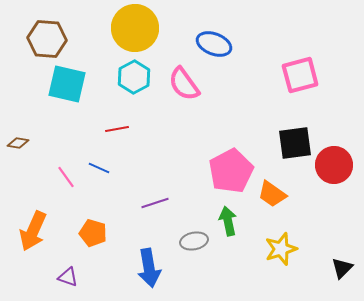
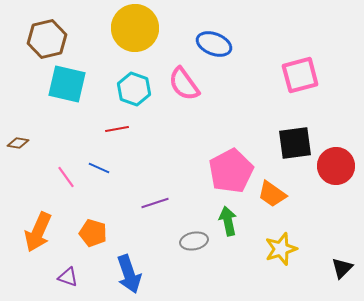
brown hexagon: rotated 18 degrees counterclockwise
cyan hexagon: moved 12 px down; rotated 12 degrees counterclockwise
red circle: moved 2 px right, 1 px down
orange arrow: moved 5 px right, 1 px down
blue arrow: moved 20 px left, 6 px down; rotated 9 degrees counterclockwise
